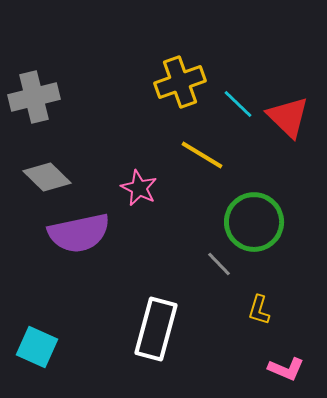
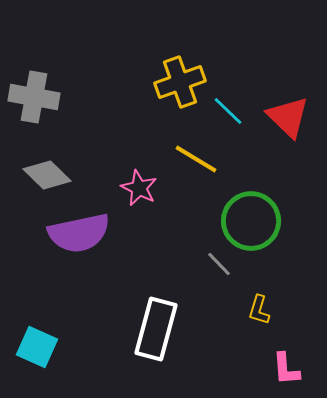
gray cross: rotated 24 degrees clockwise
cyan line: moved 10 px left, 7 px down
yellow line: moved 6 px left, 4 px down
gray diamond: moved 2 px up
green circle: moved 3 px left, 1 px up
pink L-shape: rotated 63 degrees clockwise
